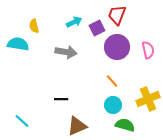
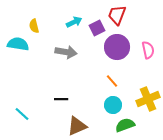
cyan line: moved 7 px up
green semicircle: rotated 36 degrees counterclockwise
